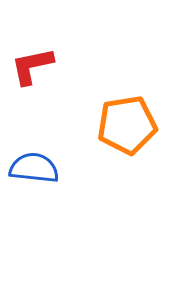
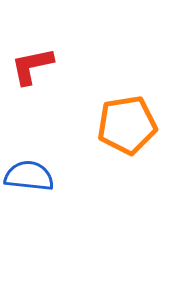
blue semicircle: moved 5 px left, 8 px down
